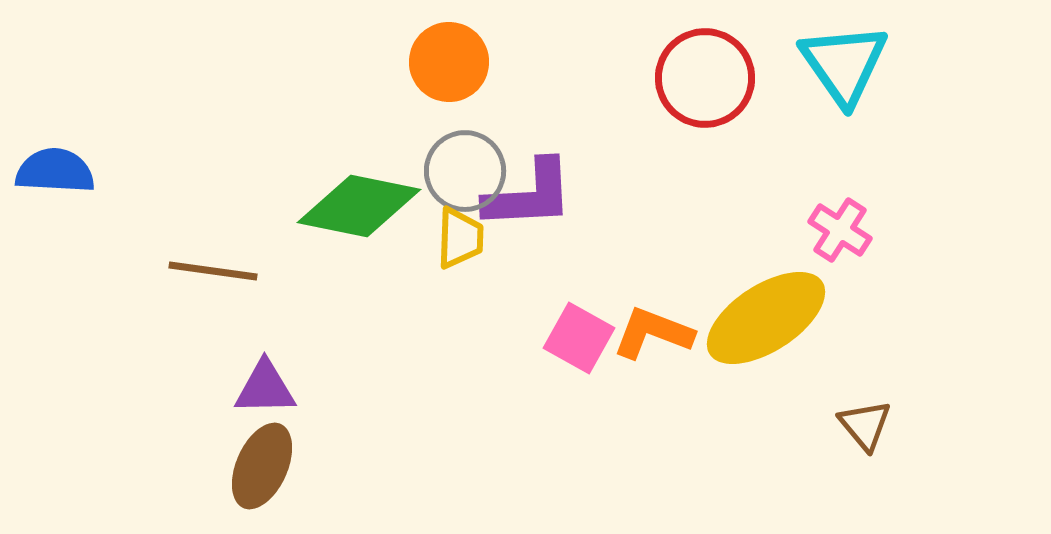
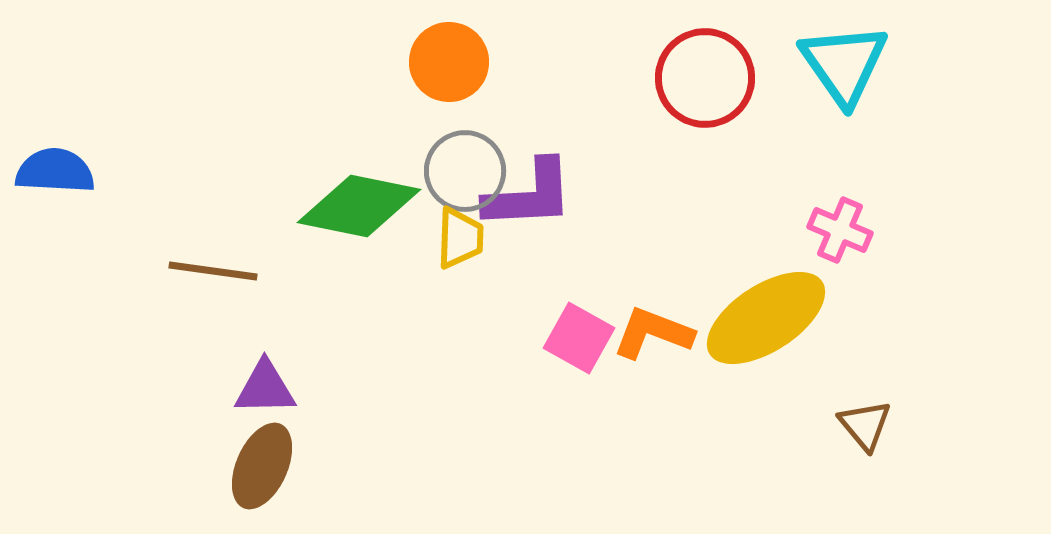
pink cross: rotated 10 degrees counterclockwise
